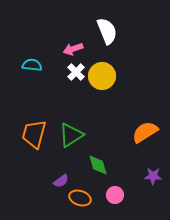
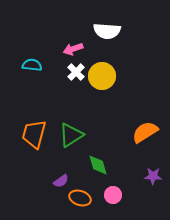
white semicircle: rotated 116 degrees clockwise
pink circle: moved 2 px left
